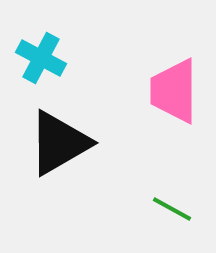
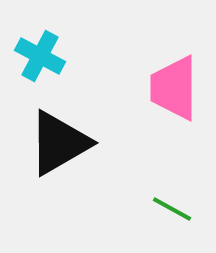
cyan cross: moved 1 px left, 2 px up
pink trapezoid: moved 3 px up
